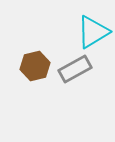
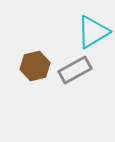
gray rectangle: moved 1 px down
